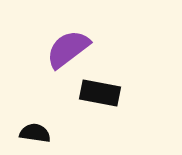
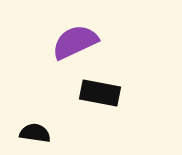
purple semicircle: moved 7 px right, 7 px up; rotated 12 degrees clockwise
